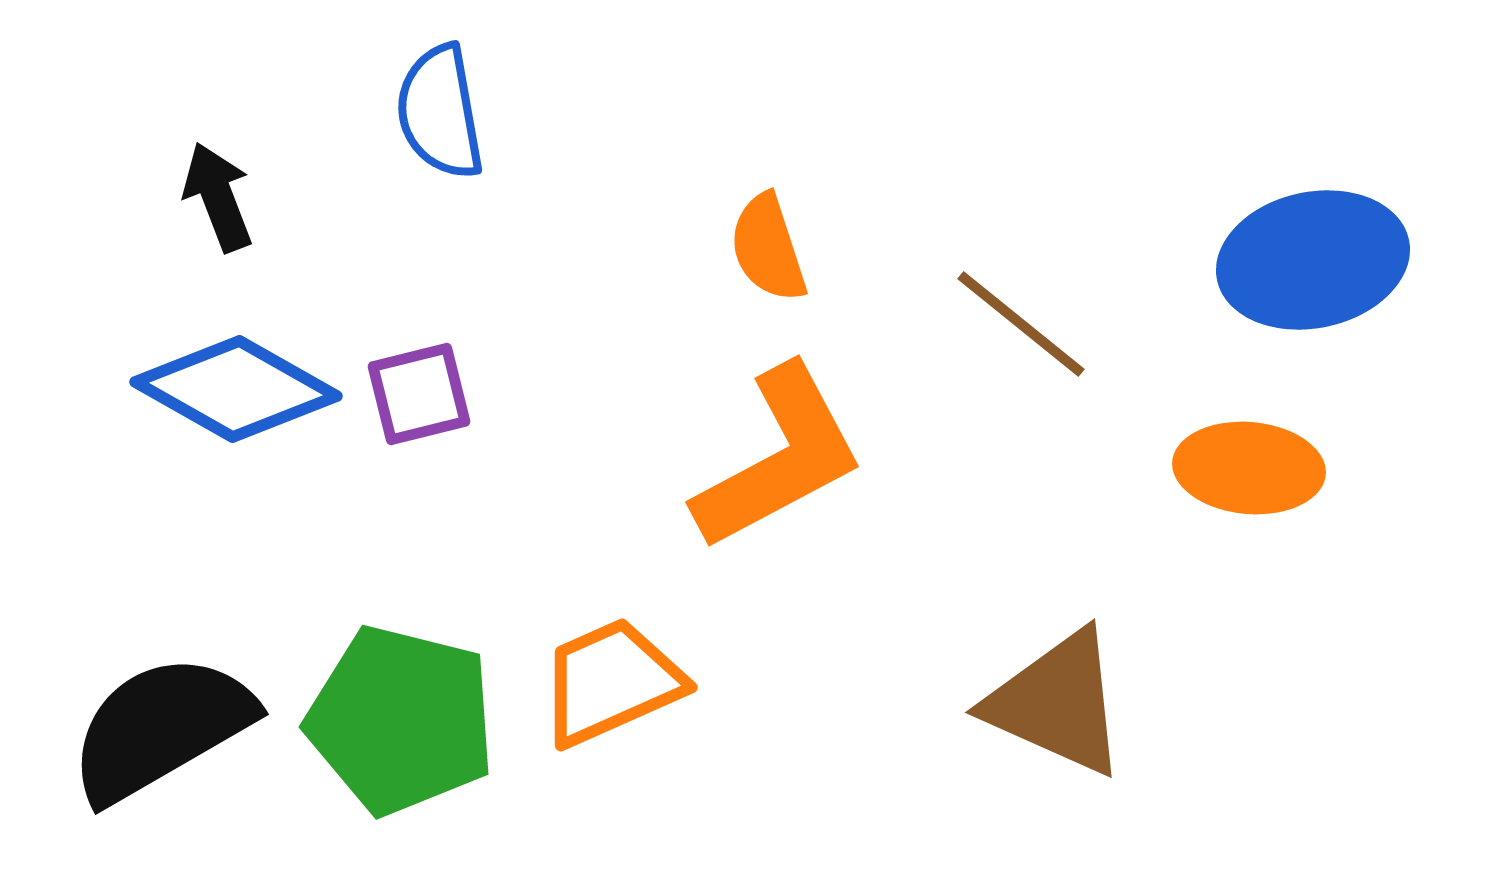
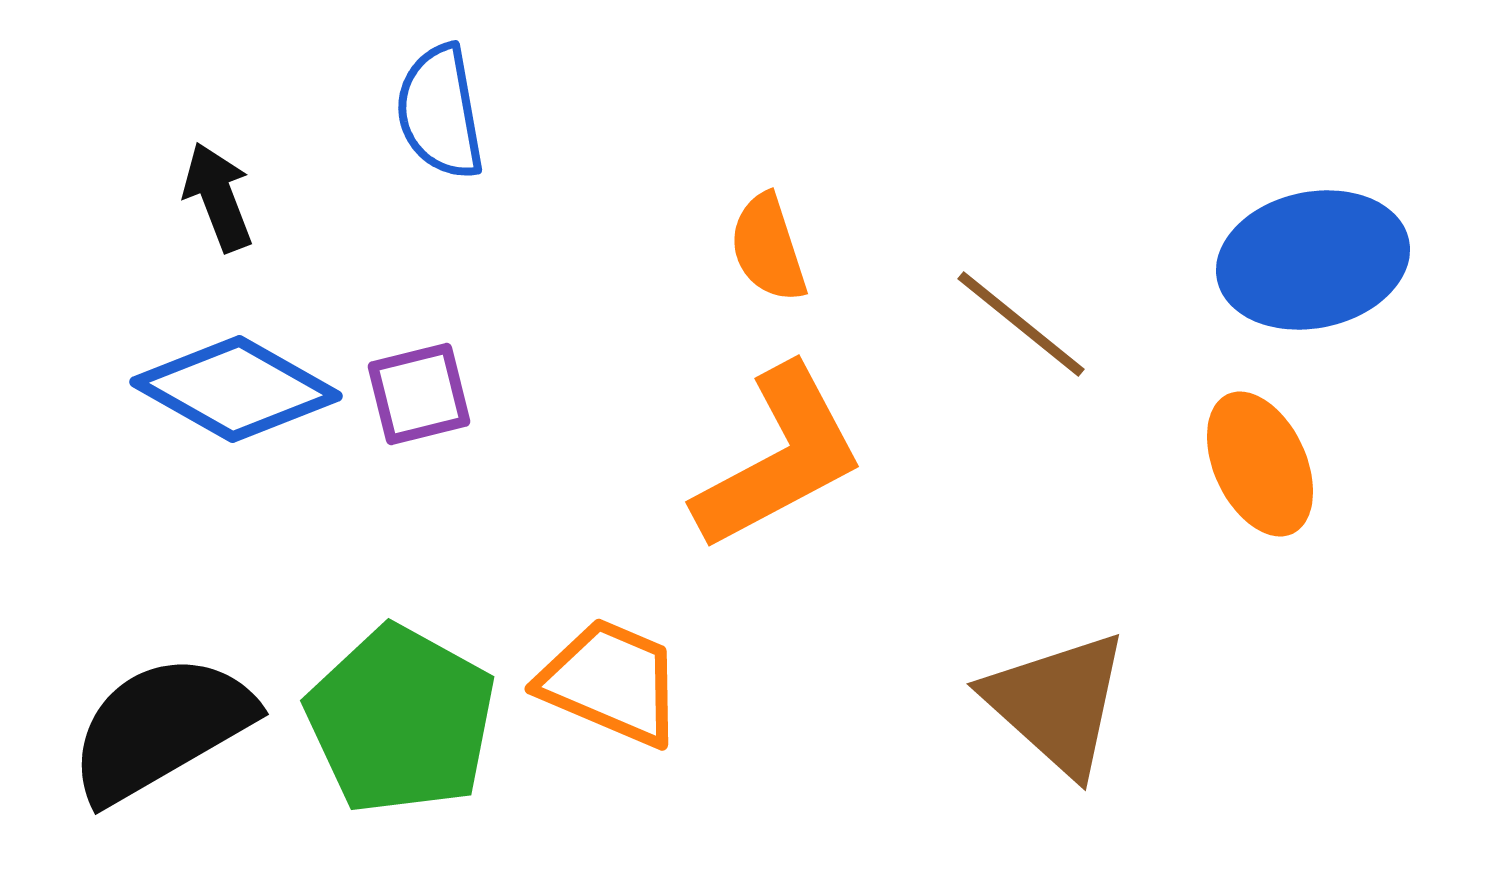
orange ellipse: moved 11 px right, 4 px up; rotated 60 degrees clockwise
orange trapezoid: rotated 47 degrees clockwise
brown triangle: rotated 18 degrees clockwise
green pentagon: rotated 15 degrees clockwise
